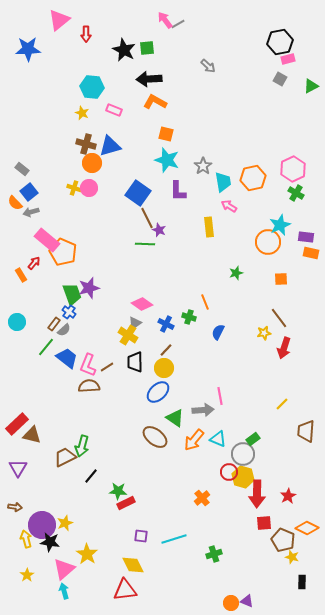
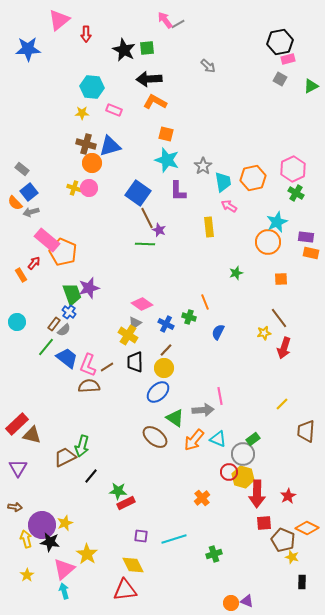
yellow star at (82, 113): rotated 24 degrees counterclockwise
cyan star at (280, 225): moved 3 px left, 3 px up
